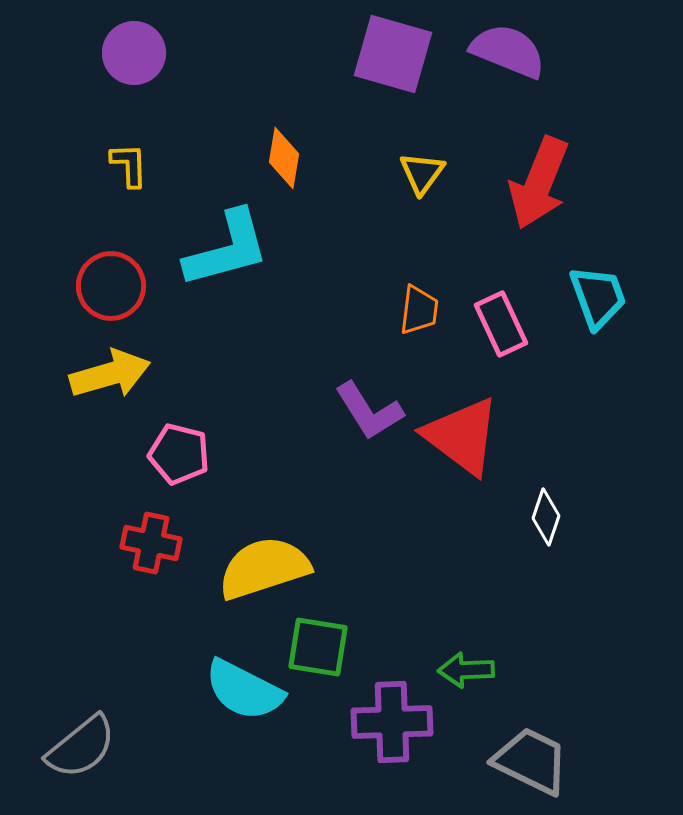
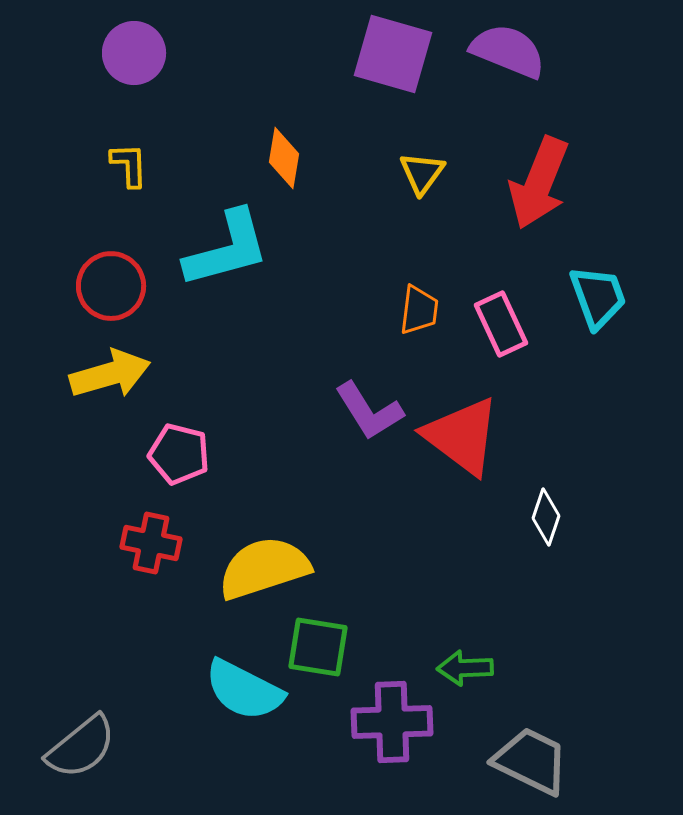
green arrow: moved 1 px left, 2 px up
